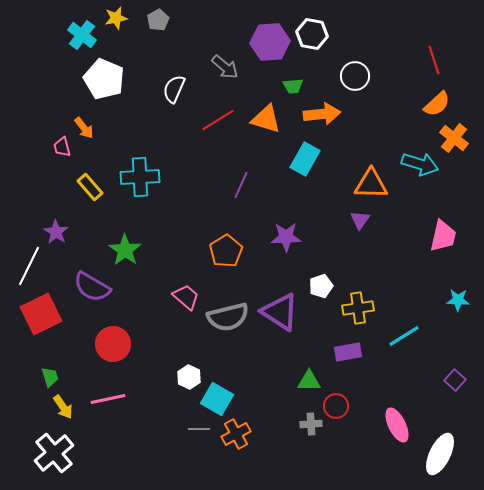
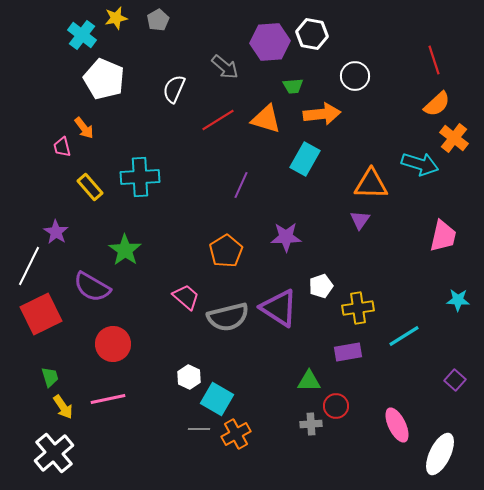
purple triangle at (280, 312): moved 1 px left, 4 px up
